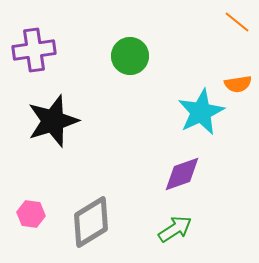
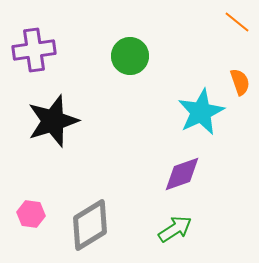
orange semicircle: moved 2 px right, 2 px up; rotated 100 degrees counterclockwise
gray diamond: moved 1 px left, 3 px down
